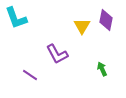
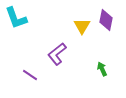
purple L-shape: rotated 80 degrees clockwise
